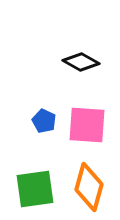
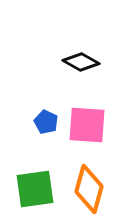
blue pentagon: moved 2 px right, 1 px down
orange diamond: moved 2 px down
